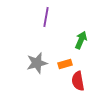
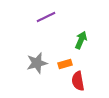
purple line: rotated 54 degrees clockwise
